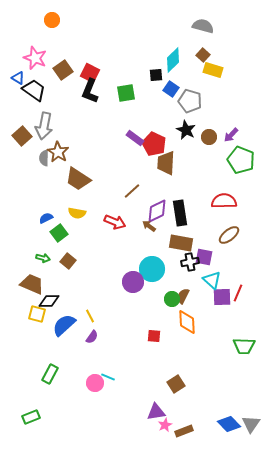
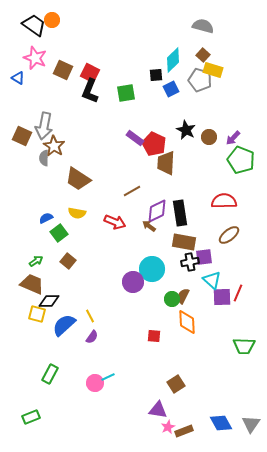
brown square at (63, 70): rotated 30 degrees counterclockwise
blue square at (171, 89): rotated 28 degrees clockwise
black trapezoid at (34, 90): moved 65 px up
gray pentagon at (190, 101): moved 10 px right, 21 px up
purple arrow at (231, 135): moved 2 px right, 3 px down
brown square at (22, 136): rotated 24 degrees counterclockwise
brown star at (58, 152): moved 4 px left, 6 px up
brown line at (132, 191): rotated 12 degrees clockwise
brown rectangle at (181, 243): moved 3 px right, 1 px up
purple square at (204, 257): rotated 18 degrees counterclockwise
green arrow at (43, 258): moved 7 px left, 3 px down; rotated 48 degrees counterclockwise
cyan line at (108, 377): rotated 48 degrees counterclockwise
purple triangle at (156, 412): moved 2 px right, 2 px up; rotated 18 degrees clockwise
blue diamond at (229, 424): moved 8 px left, 1 px up; rotated 15 degrees clockwise
pink star at (165, 425): moved 3 px right, 2 px down
